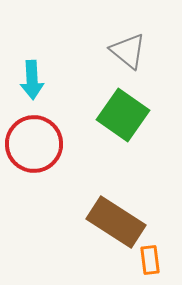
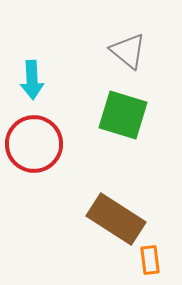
green square: rotated 18 degrees counterclockwise
brown rectangle: moved 3 px up
